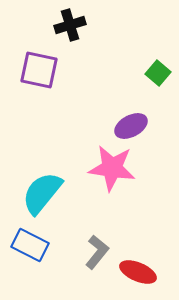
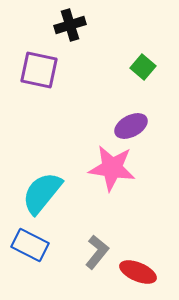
green square: moved 15 px left, 6 px up
